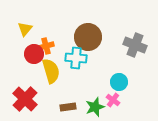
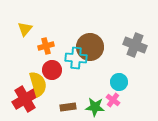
brown circle: moved 2 px right, 10 px down
red circle: moved 18 px right, 16 px down
yellow semicircle: moved 13 px left, 13 px down
red cross: rotated 15 degrees clockwise
green star: rotated 24 degrees clockwise
